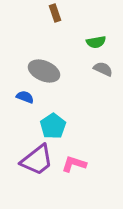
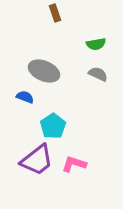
green semicircle: moved 2 px down
gray semicircle: moved 5 px left, 5 px down
